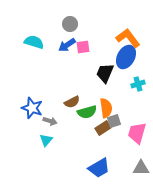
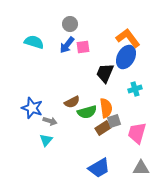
blue arrow: rotated 18 degrees counterclockwise
cyan cross: moved 3 px left, 5 px down
